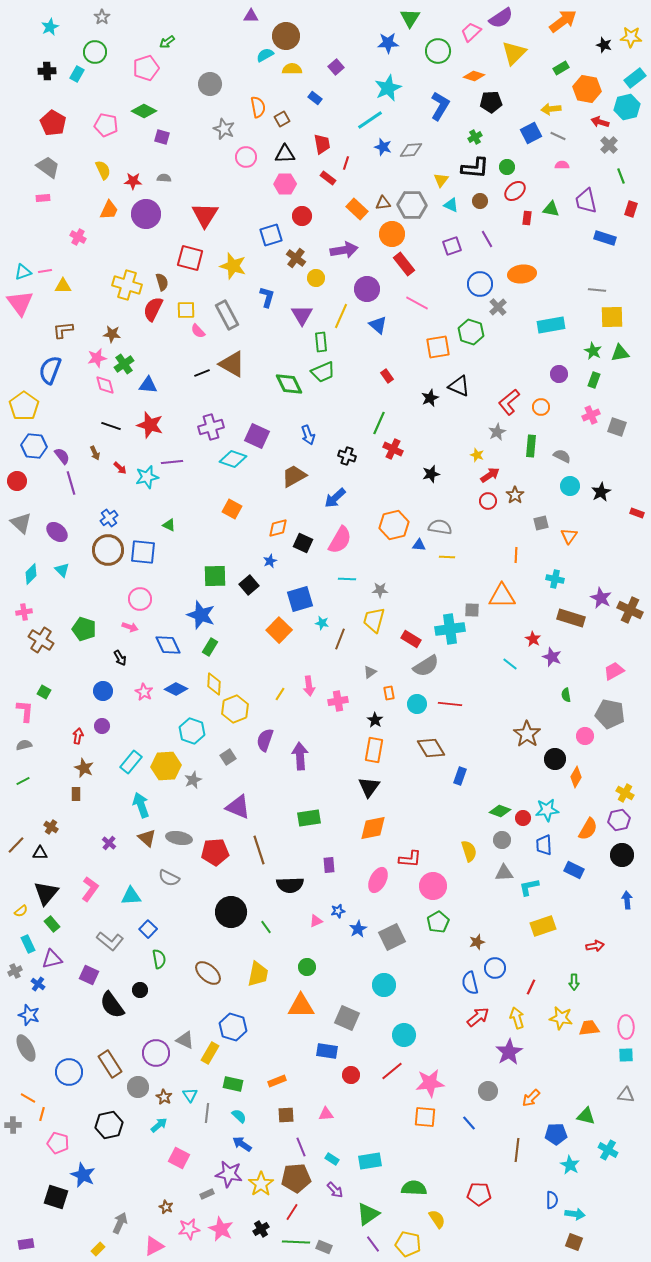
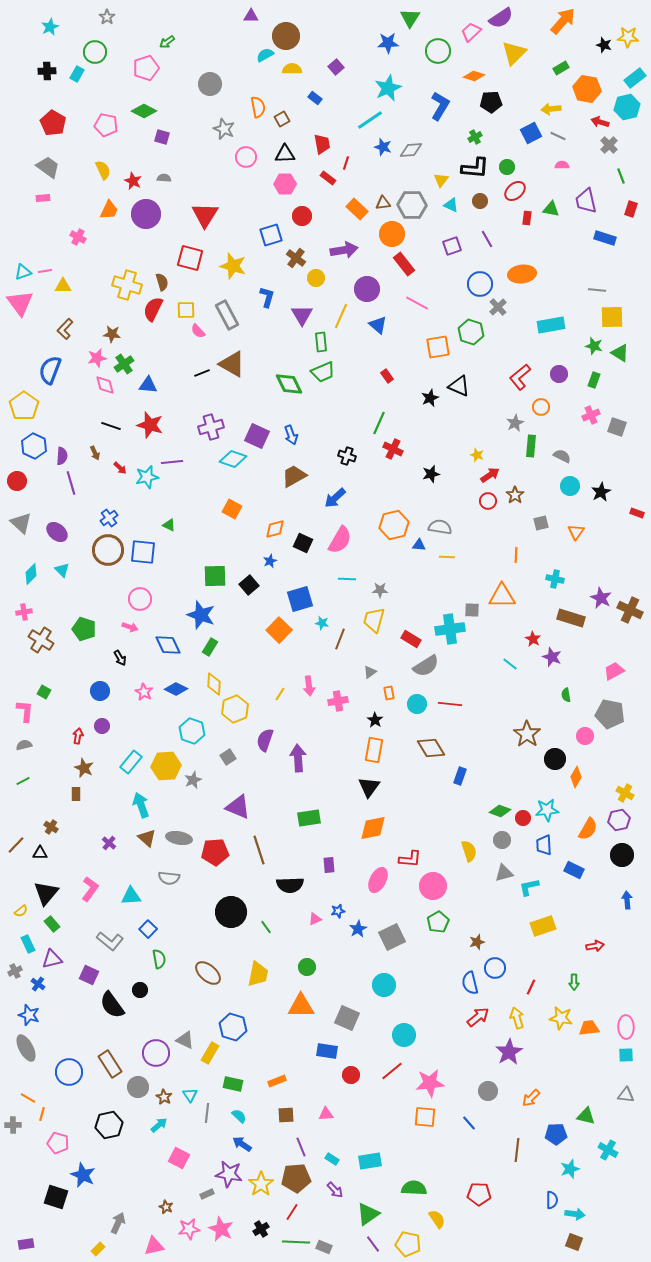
gray star at (102, 17): moved 5 px right
orange arrow at (563, 21): rotated 12 degrees counterclockwise
yellow star at (631, 37): moved 3 px left
red star at (133, 181): rotated 24 degrees clockwise
brown L-shape at (63, 330): moved 2 px right, 1 px up; rotated 40 degrees counterclockwise
green star at (593, 351): moved 1 px right, 5 px up; rotated 12 degrees counterclockwise
green triangle at (620, 353): rotated 42 degrees clockwise
red L-shape at (509, 402): moved 11 px right, 25 px up
gray star at (497, 432): moved 18 px right, 9 px up
blue arrow at (308, 435): moved 17 px left
blue hexagon at (34, 446): rotated 20 degrees clockwise
purple semicircle at (62, 456): rotated 42 degrees clockwise
orange diamond at (278, 528): moved 3 px left, 1 px down
orange triangle at (569, 536): moved 7 px right, 4 px up
blue circle at (103, 691): moved 3 px left
purple arrow at (300, 756): moved 2 px left, 2 px down
gray triangle at (504, 873): rotated 12 degrees counterclockwise
gray semicircle at (169, 878): rotated 20 degrees counterclockwise
pink triangle at (316, 921): moved 1 px left, 2 px up
cyan star at (570, 1165): moved 4 px down; rotated 24 degrees clockwise
gray arrow at (120, 1223): moved 2 px left
pink triangle at (154, 1246): rotated 15 degrees clockwise
